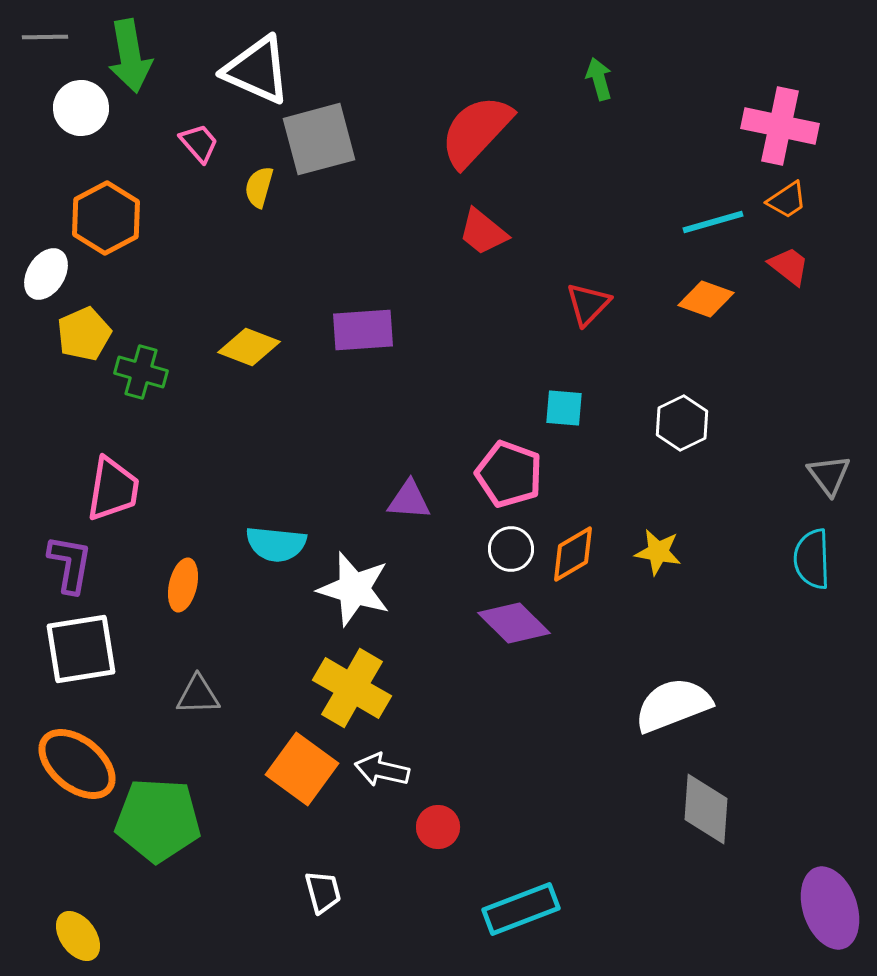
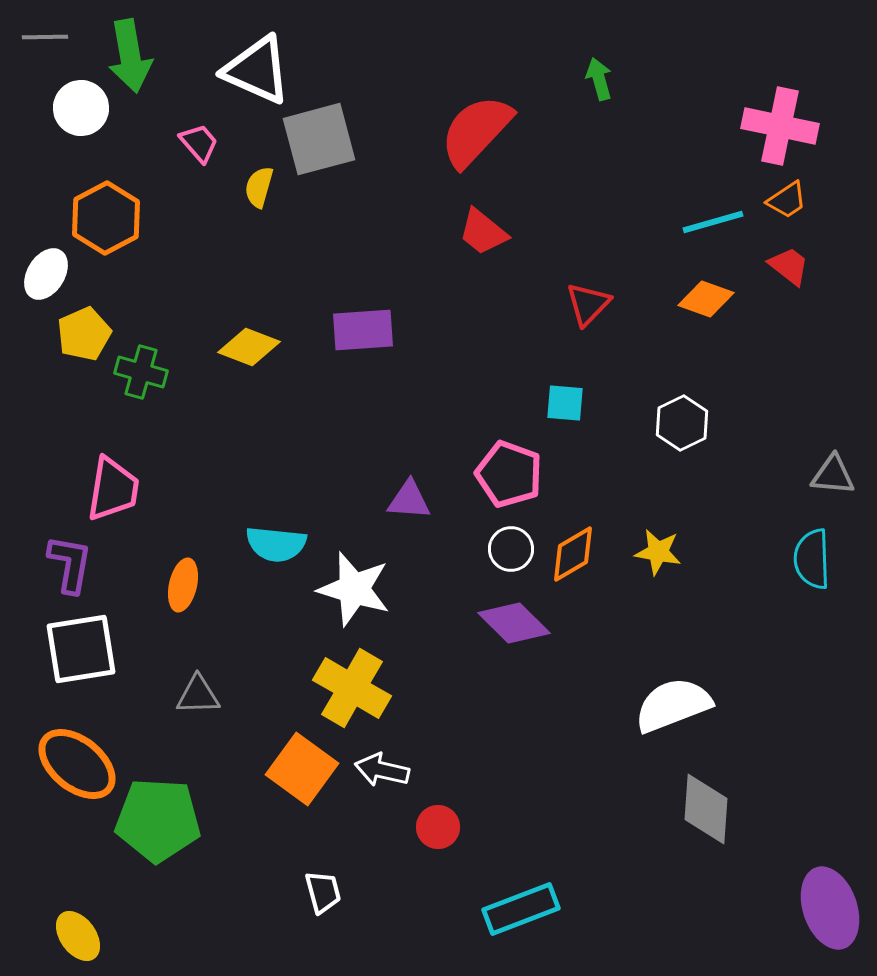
cyan square at (564, 408): moved 1 px right, 5 px up
gray triangle at (829, 475): moved 4 px right; rotated 48 degrees counterclockwise
